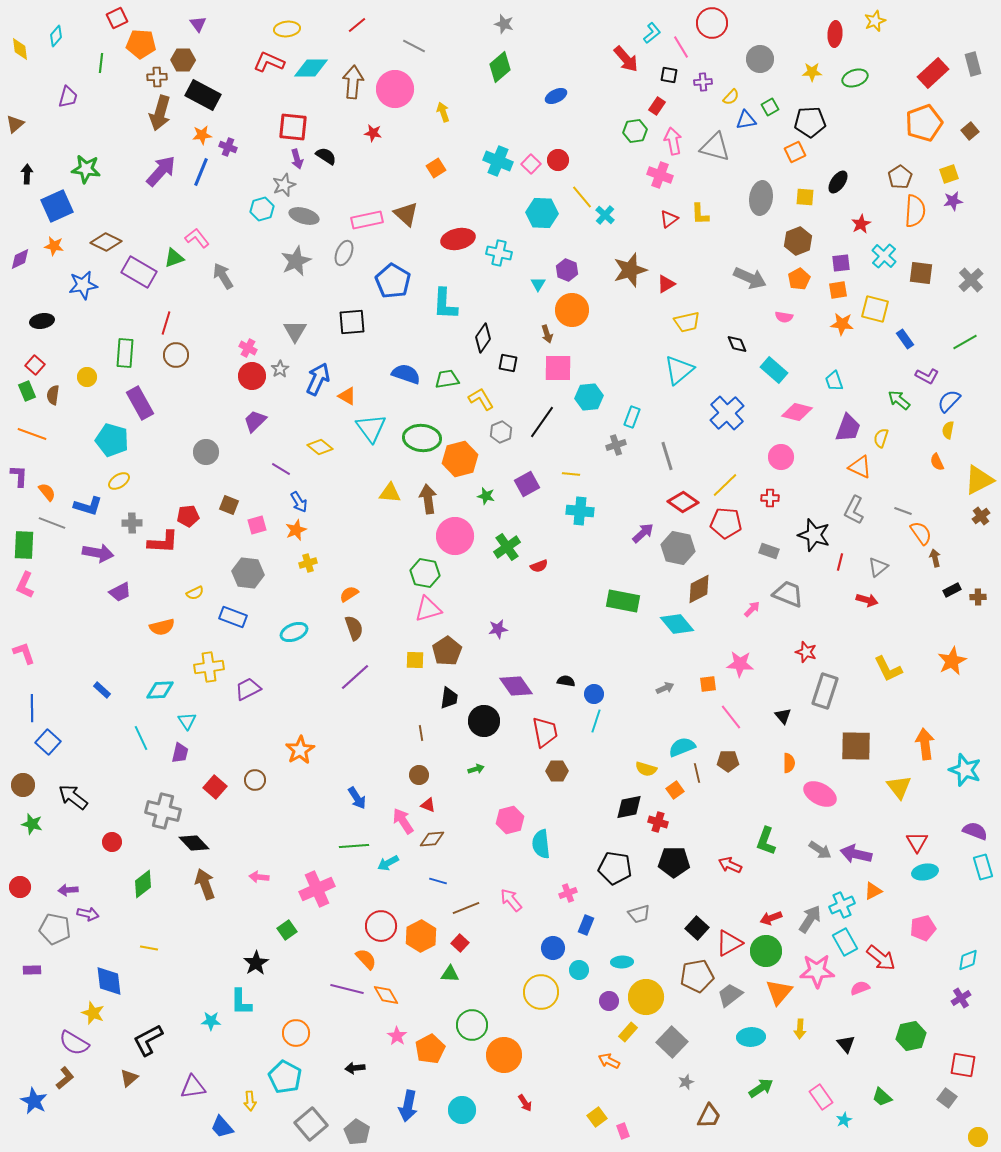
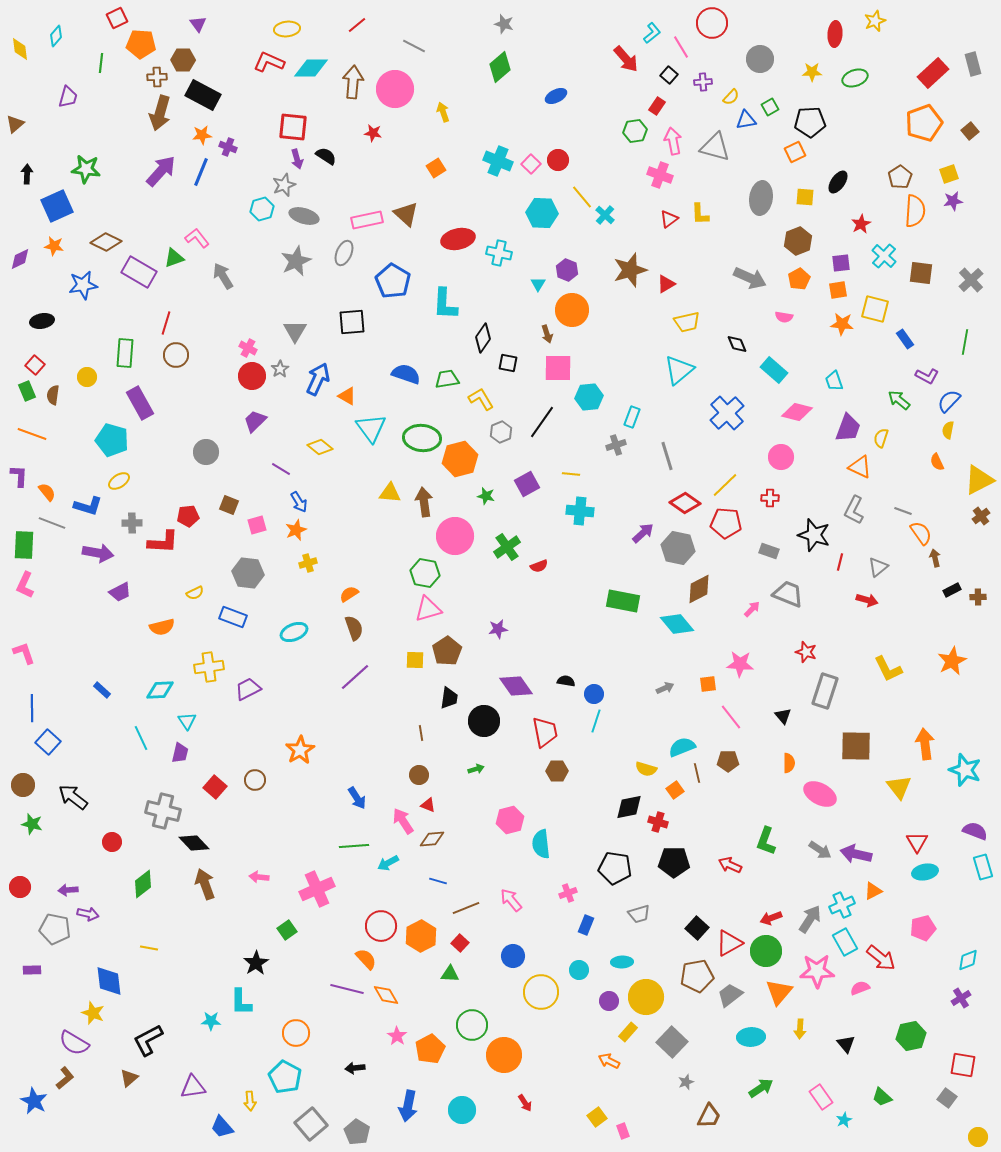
black square at (669, 75): rotated 30 degrees clockwise
green line at (965, 342): rotated 50 degrees counterclockwise
brown arrow at (428, 499): moved 4 px left, 3 px down
red diamond at (683, 502): moved 2 px right, 1 px down
blue circle at (553, 948): moved 40 px left, 8 px down
